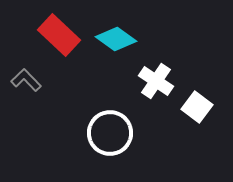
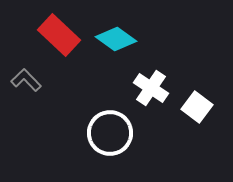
white cross: moved 5 px left, 7 px down
